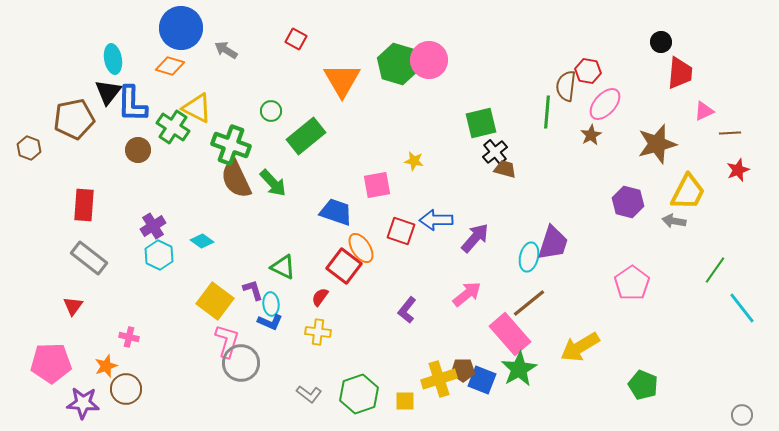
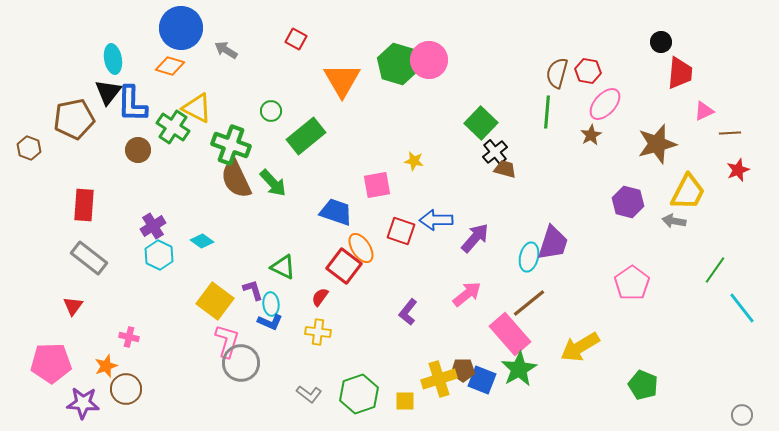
brown semicircle at (566, 86): moved 9 px left, 13 px up; rotated 8 degrees clockwise
green square at (481, 123): rotated 32 degrees counterclockwise
purple L-shape at (407, 310): moved 1 px right, 2 px down
